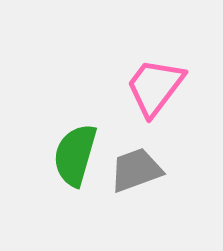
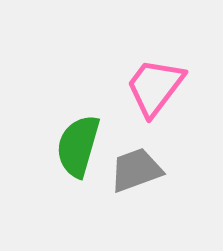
green semicircle: moved 3 px right, 9 px up
